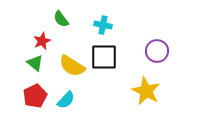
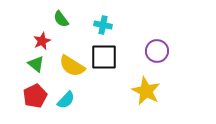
green triangle: moved 1 px right, 1 px down
